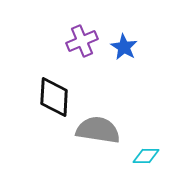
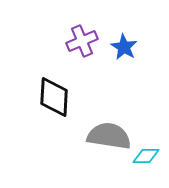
gray semicircle: moved 11 px right, 6 px down
